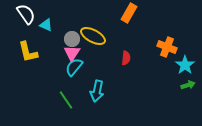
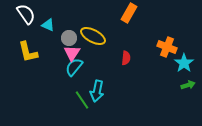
cyan triangle: moved 2 px right
gray circle: moved 3 px left, 1 px up
cyan star: moved 1 px left, 2 px up
green line: moved 16 px right
